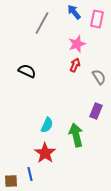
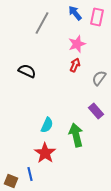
blue arrow: moved 1 px right, 1 px down
pink rectangle: moved 2 px up
gray semicircle: moved 1 px down; rotated 112 degrees counterclockwise
purple rectangle: rotated 63 degrees counterclockwise
brown square: rotated 24 degrees clockwise
